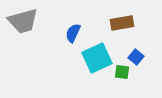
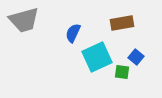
gray trapezoid: moved 1 px right, 1 px up
cyan square: moved 1 px up
